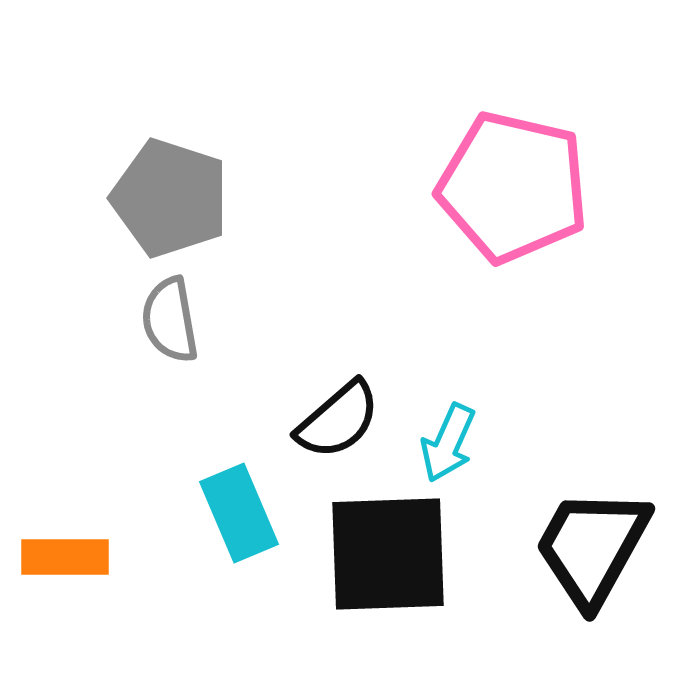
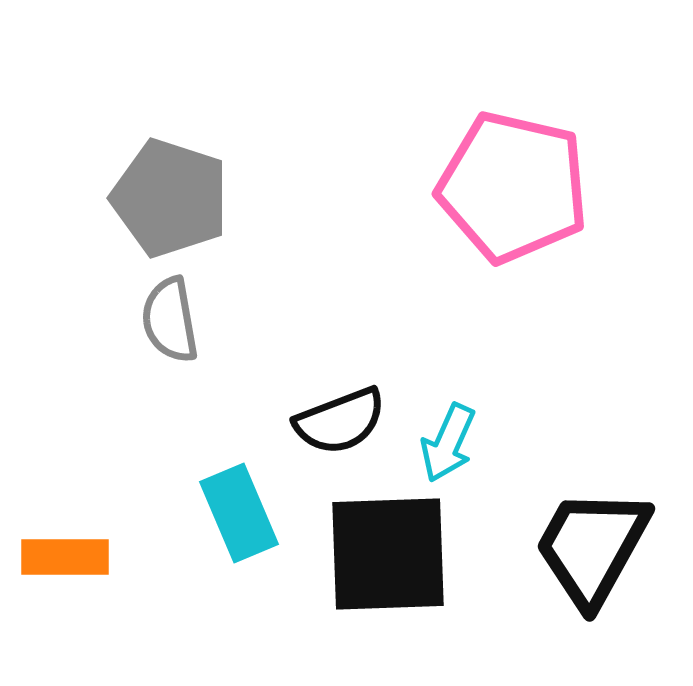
black semicircle: moved 2 px right, 1 px down; rotated 20 degrees clockwise
